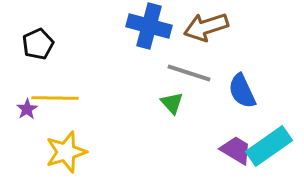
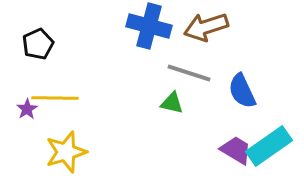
green triangle: rotated 35 degrees counterclockwise
